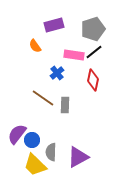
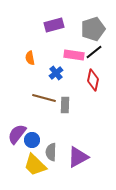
orange semicircle: moved 5 px left, 12 px down; rotated 24 degrees clockwise
blue cross: moved 1 px left
brown line: moved 1 px right; rotated 20 degrees counterclockwise
